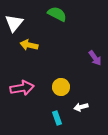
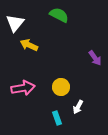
green semicircle: moved 2 px right, 1 px down
white triangle: moved 1 px right
yellow arrow: rotated 12 degrees clockwise
pink arrow: moved 1 px right
white arrow: moved 3 px left; rotated 48 degrees counterclockwise
